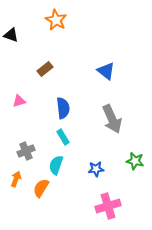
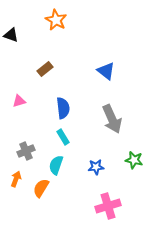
green star: moved 1 px left, 1 px up
blue star: moved 2 px up
